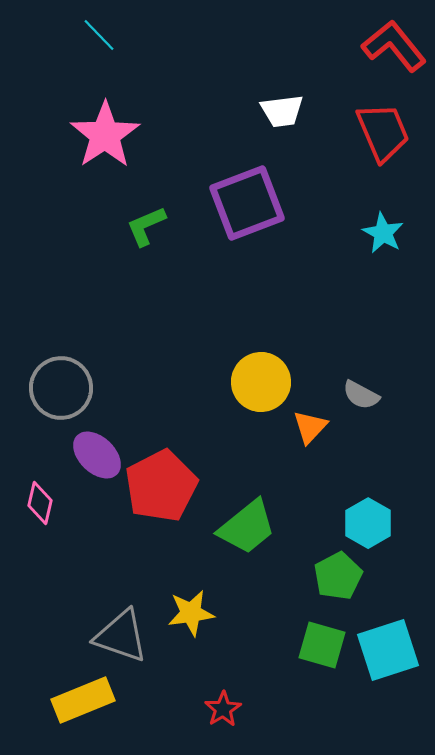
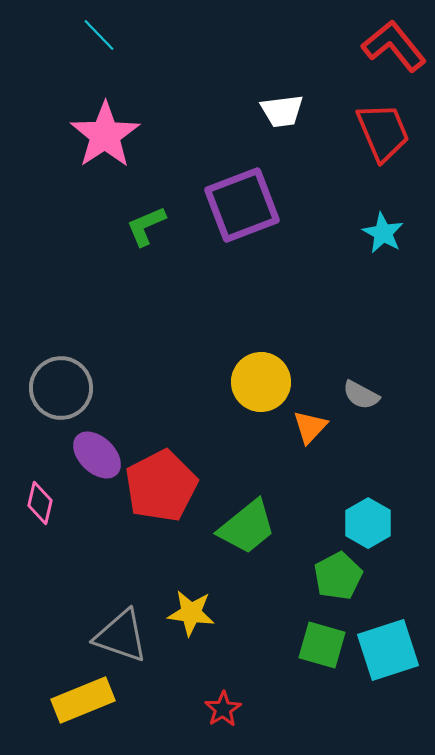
purple square: moved 5 px left, 2 px down
yellow star: rotated 15 degrees clockwise
